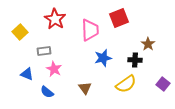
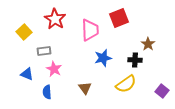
yellow square: moved 4 px right
purple square: moved 1 px left, 7 px down
blue semicircle: rotated 48 degrees clockwise
